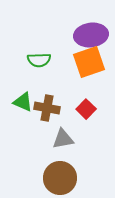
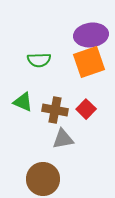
brown cross: moved 8 px right, 2 px down
brown circle: moved 17 px left, 1 px down
